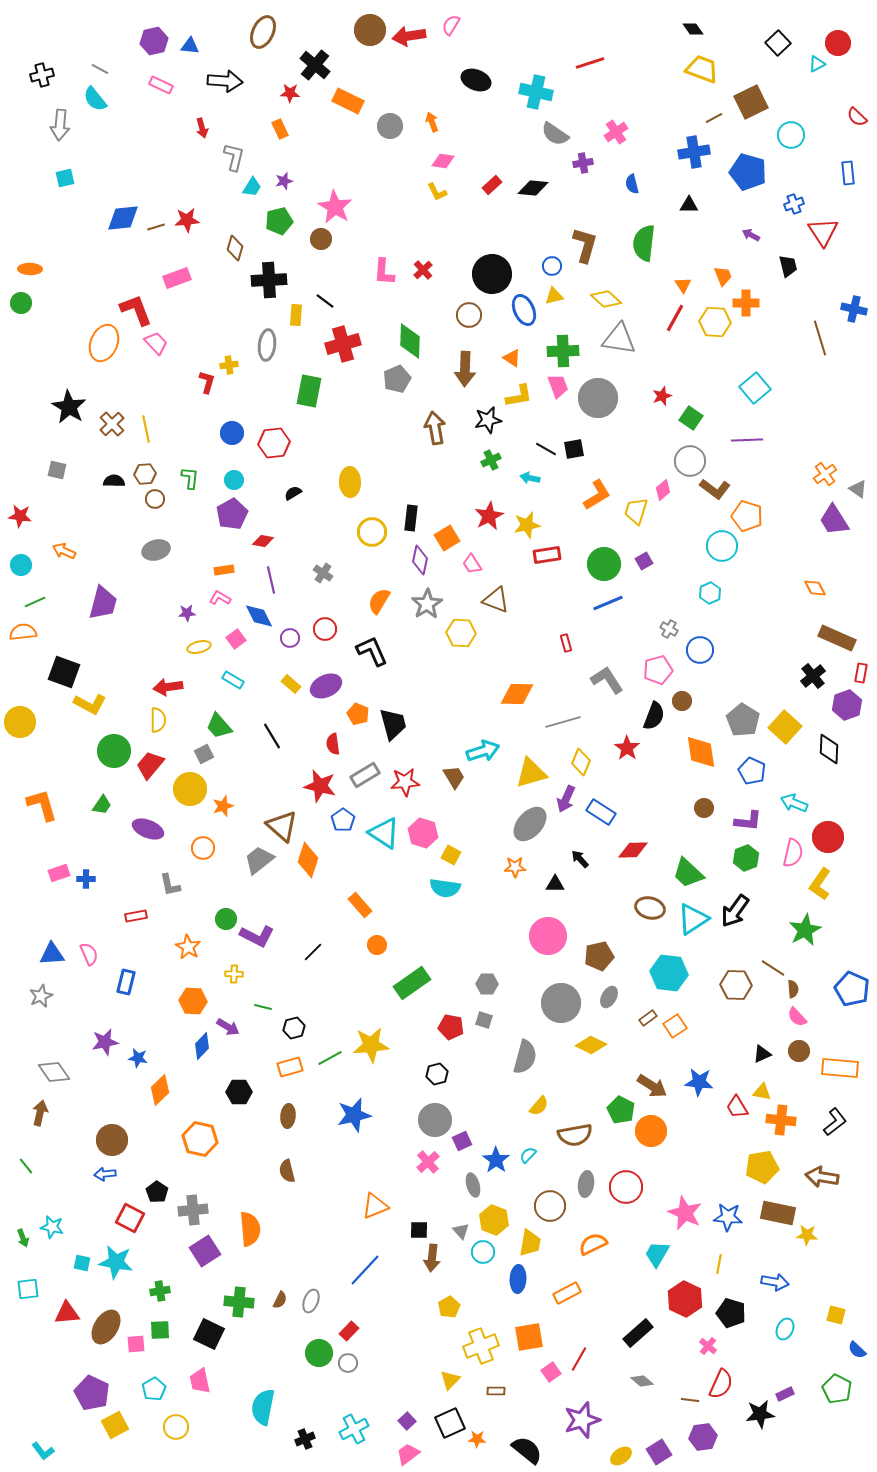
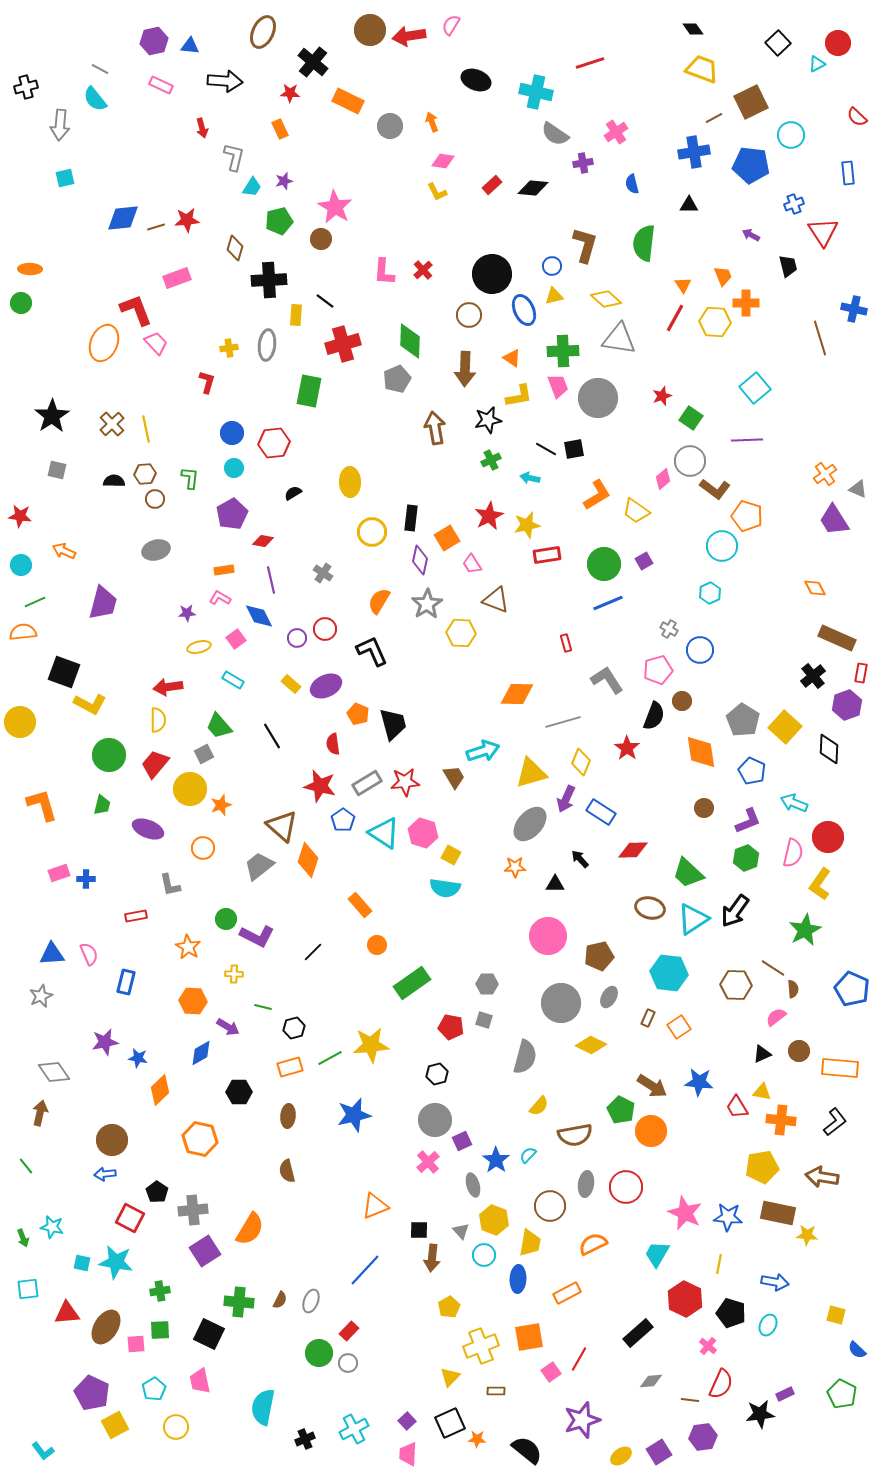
black cross at (315, 65): moved 2 px left, 3 px up
black cross at (42, 75): moved 16 px left, 12 px down
blue pentagon at (748, 172): moved 3 px right, 7 px up; rotated 9 degrees counterclockwise
yellow cross at (229, 365): moved 17 px up
black star at (69, 407): moved 17 px left, 9 px down; rotated 8 degrees clockwise
cyan circle at (234, 480): moved 12 px up
gray triangle at (858, 489): rotated 12 degrees counterclockwise
pink diamond at (663, 490): moved 11 px up
yellow trapezoid at (636, 511): rotated 72 degrees counterclockwise
purple circle at (290, 638): moved 7 px right
green circle at (114, 751): moved 5 px left, 4 px down
red trapezoid at (150, 765): moved 5 px right, 1 px up
gray rectangle at (365, 775): moved 2 px right, 8 px down
green trapezoid at (102, 805): rotated 20 degrees counterclockwise
orange star at (223, 806): moved 2 px left, 1 px up
purple L-shape at (748, 821): rotated 28 degrees counterclockwise
gray trapezoid at (259, 860): moved 6 px down
pink semicircle at (797, 1017): moved 21 px left; rotated 95 degrees clockwise
brown rectangle at (648, 1018): rotated 30 degrees counterclockwise
orange square at (675, 1026): moved 4 px right, 1 px down
blue diamond at (202, 1046): moved 1 px left, 7 px down; rotated 16 degrees clockwise
orange semicircle at (250, 1229): rotated 36 degrees clockwise
cyan circle at (483, 1252): moved 1 px right, 3 px down
cyan ellipse at (785, 1329): moved 17 px left, 4 px up
yellow triangle at (450, 1380): moved 3 px up
gray diamond at (642, 1381): moved 9 px right; rotated 45 degrees counterclockwise
green pentagon at (837, 1389): moved 5 px right, 5 px down
pink trapezoid at (408, 1454): rotated 50 degrees counterclockwise
